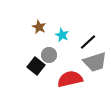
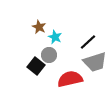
cyan star: moved 7 px left, 2 px down
